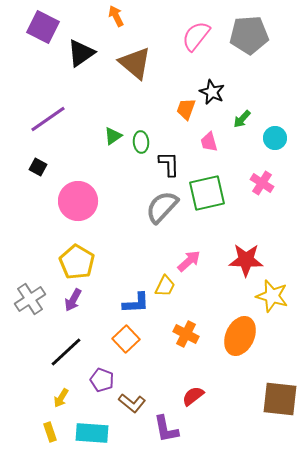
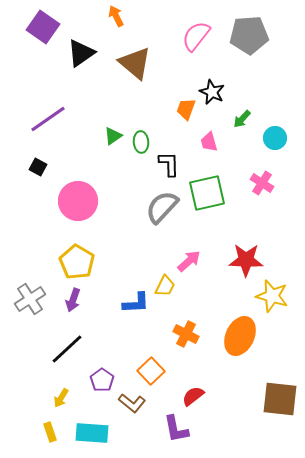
purple square: rotated 8 degrees clockwise
purple arrow: rotated 10 degrees counterclockwise
orange square: moved 25 px right, 32 px down
black line: moved 1 px right, 3 px up
purple pentagon: rotated 15 degrees clockwise
purple L-shape: moved 10 px right
